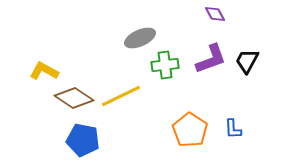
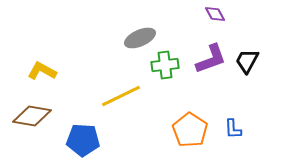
yellow L-shape: moved 2 px left
brown diamond: moved 42 px left, 18 px down; rotated 24 degrees counterclockwise
blue pentagon: rotated 8 degrees counterclockwise
